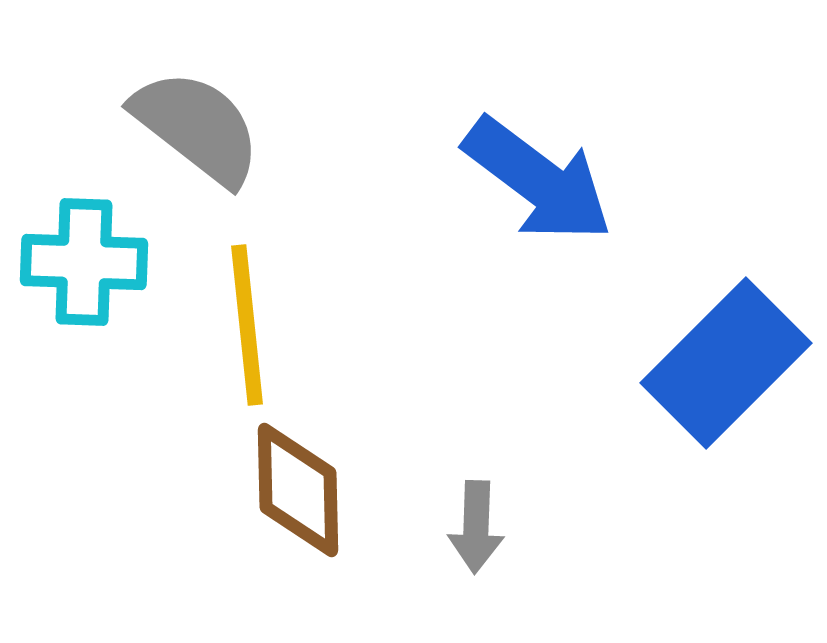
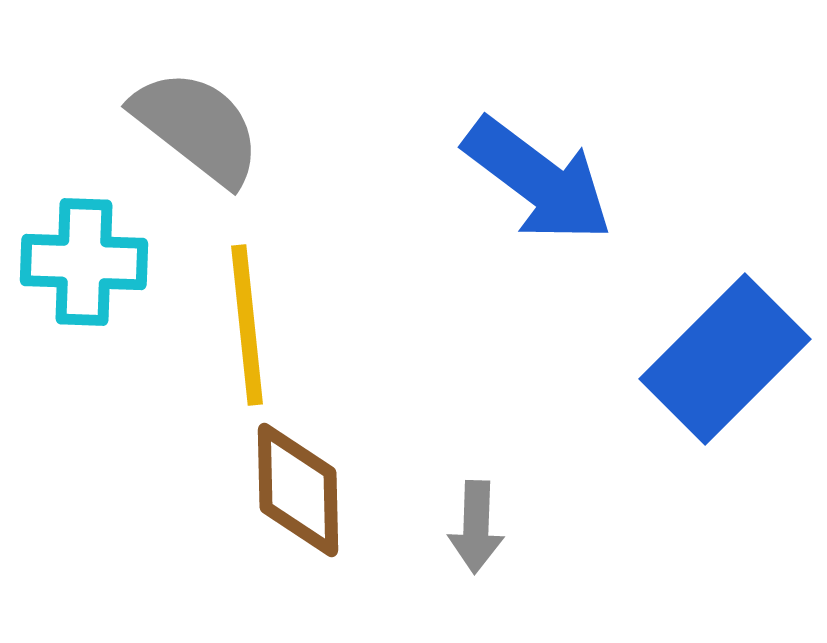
blue rectangle: moved 1 px left, 4 px up
